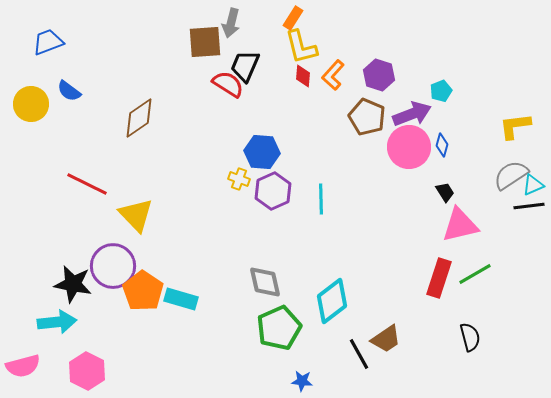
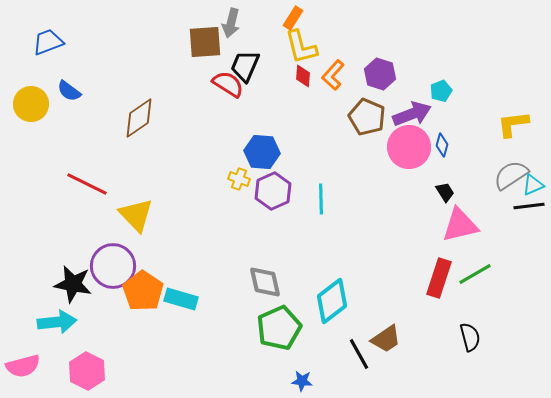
purple hexagon at (379, 75): moved 1 px right, 1 px up
yellow L-shape at (515, 126): moved 2 px left, 2 px up
